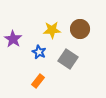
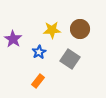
blue star: rotated 16 degrees clockwise
gray square: moved 2 px right
